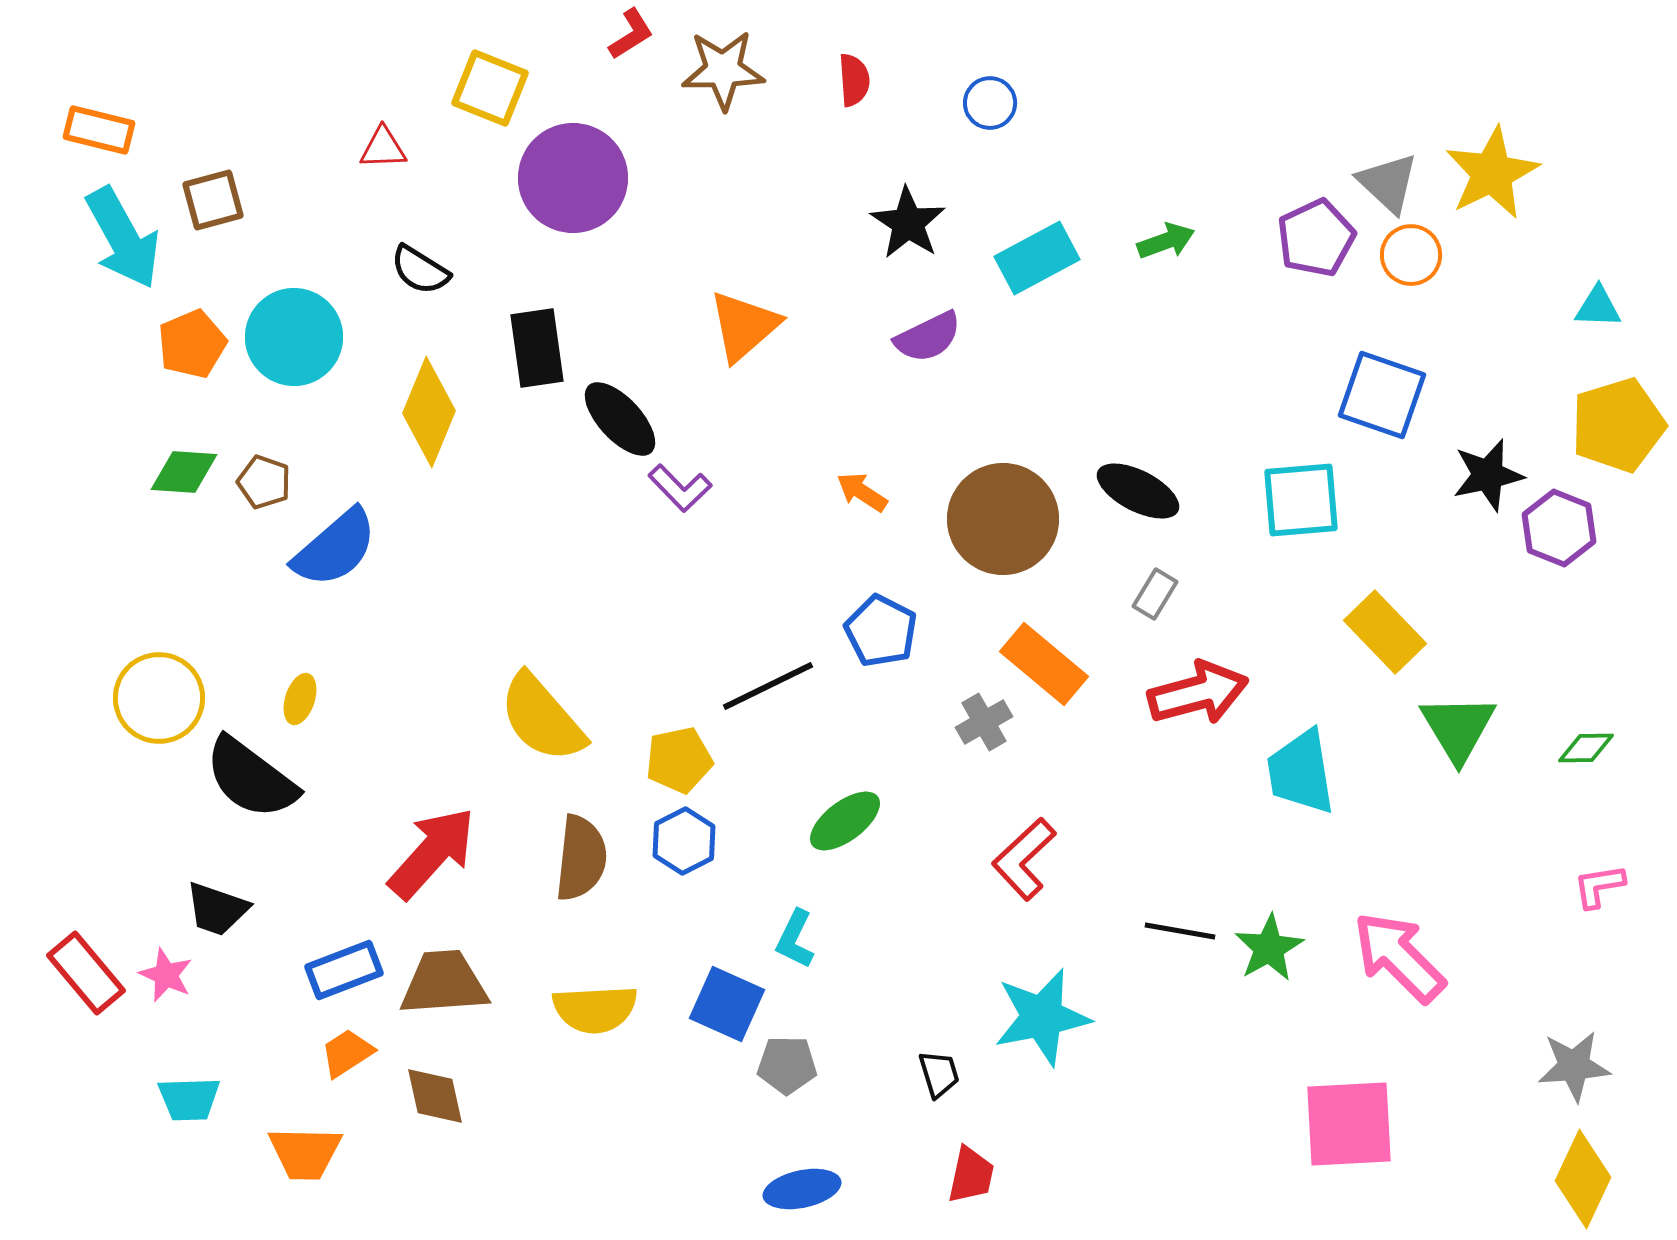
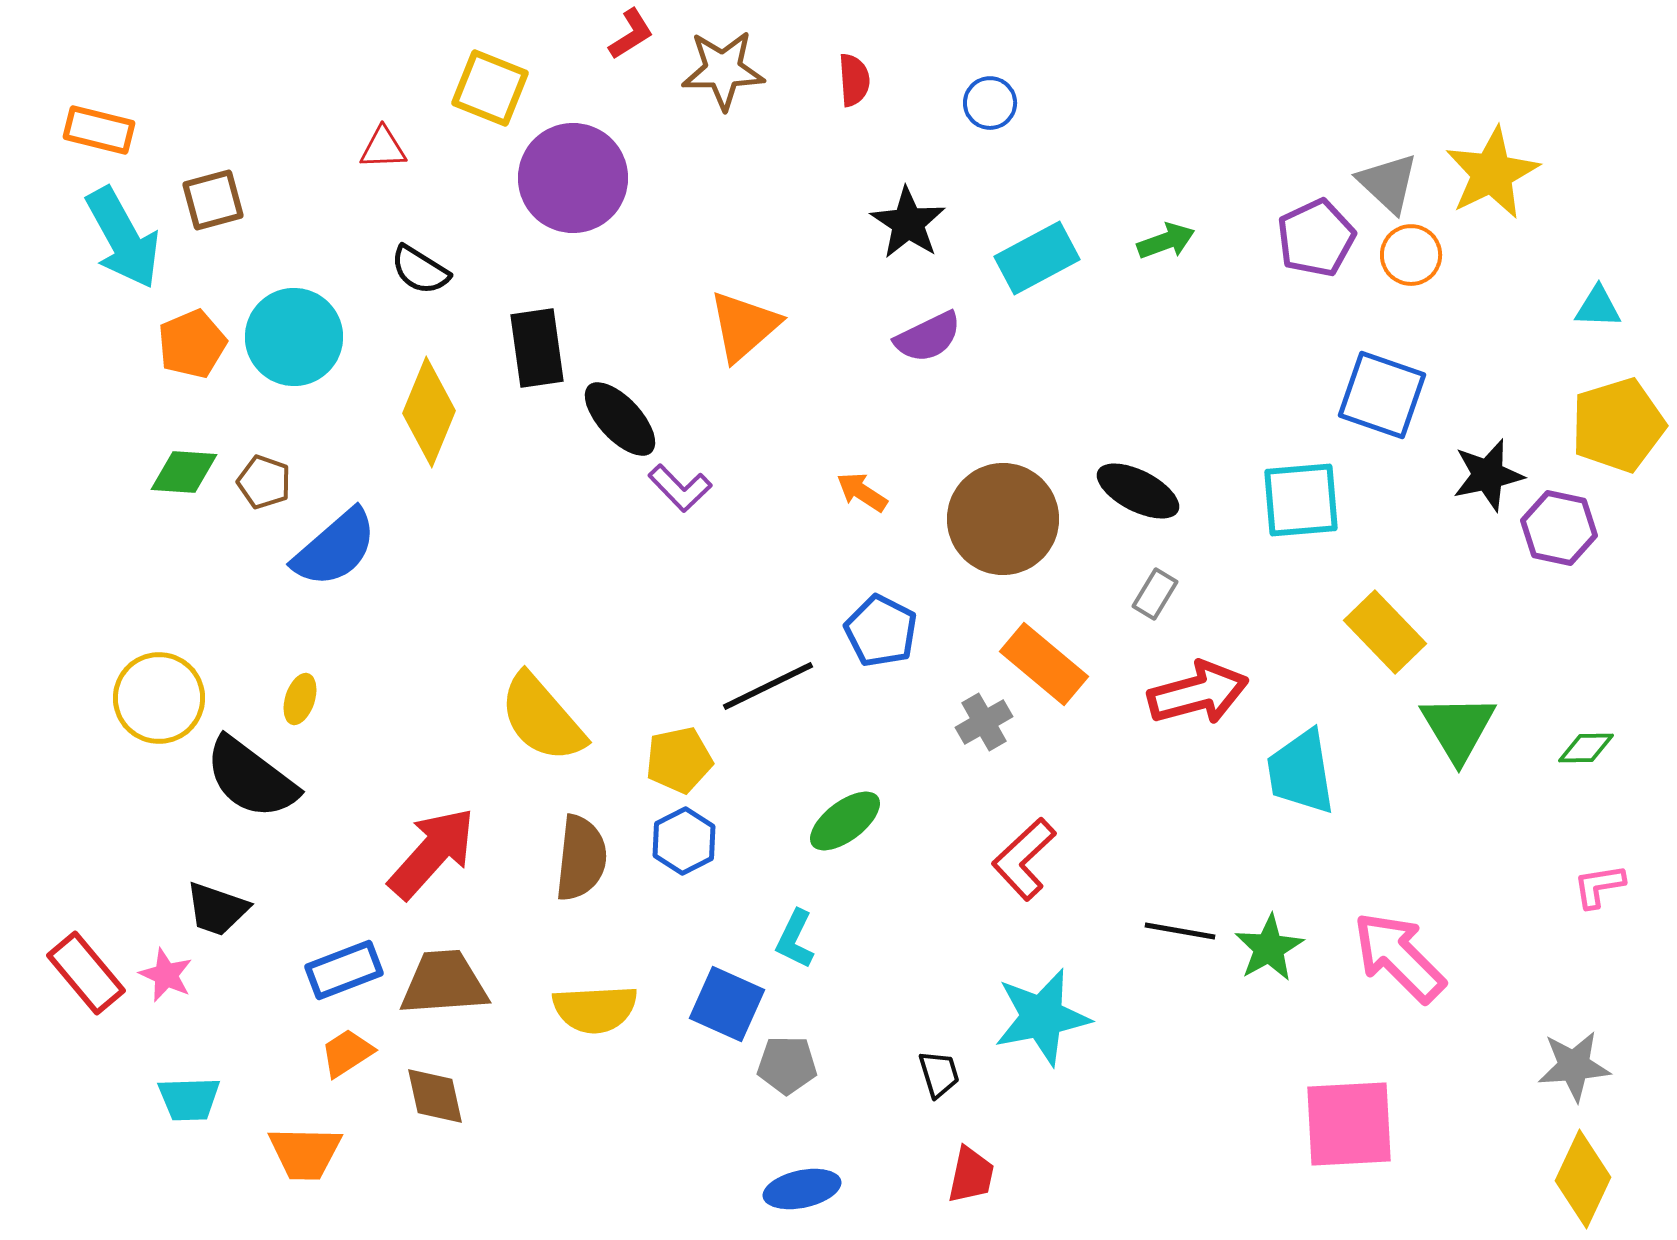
purple hexagon at (1559, 528): rotated 10 degrees counterclockwise
